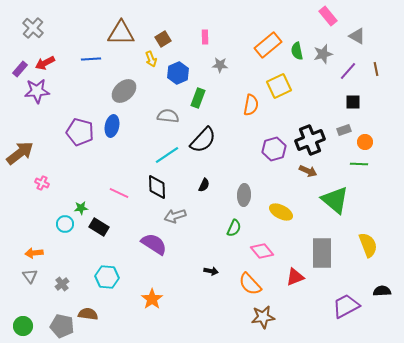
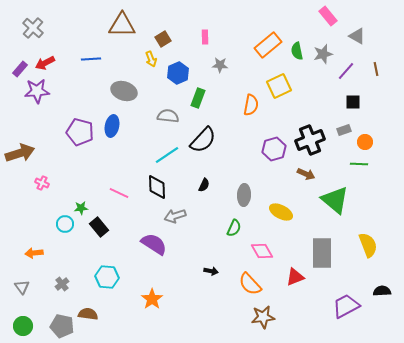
brown triangle at (121, 33): moved 1 px right, 8 px up
purple line at (348, 71): moved 2 px left
gray ellipse at (124, 91): rotated 60 degrees clockwise
brown arrow at (20, 153): rotated 20 degrees clockwise
brown arrow at (308, 171): moved 2 px left, 3 px down
black rectangle at (99, 227): rotated 18 degrees clockwise
pink diamond at (262, 251): rotated 10 degrees clockwise
gray triangle at (30, 276): moved 8 px left, 11 px down
